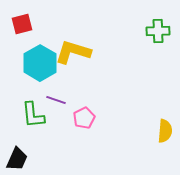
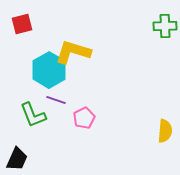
green cross: moved 7 px right, 5 px up
cyan hexagon: moved 9 px right, 7 px down
green L-shape: rotated 16 degrees counterclockwise
